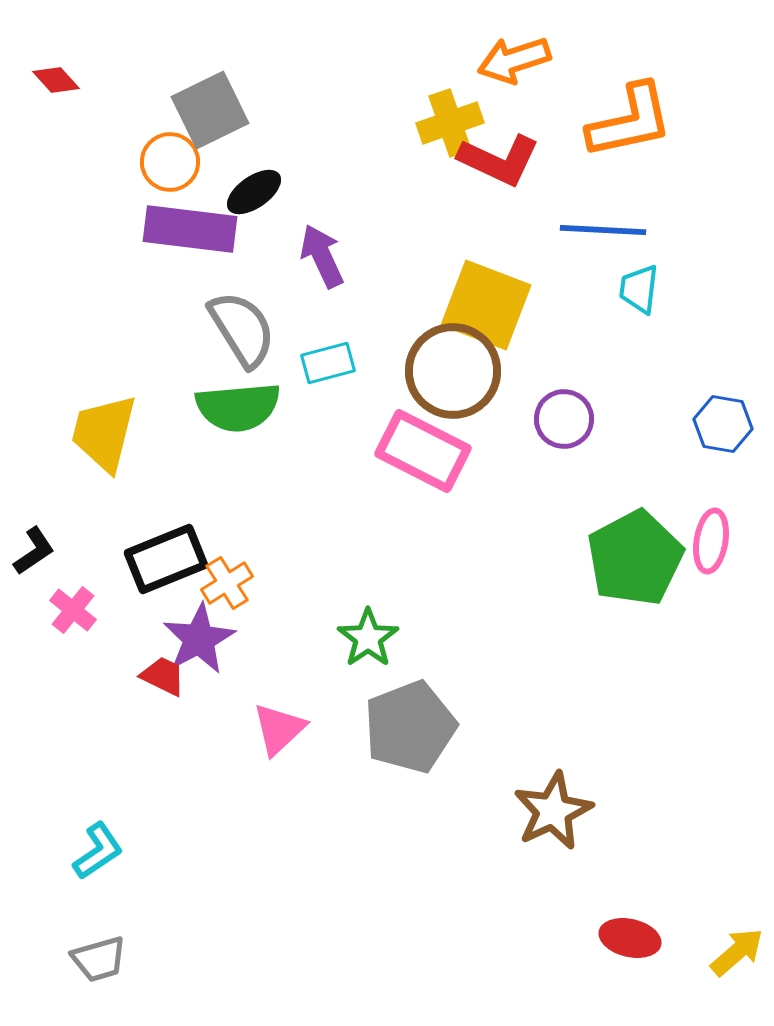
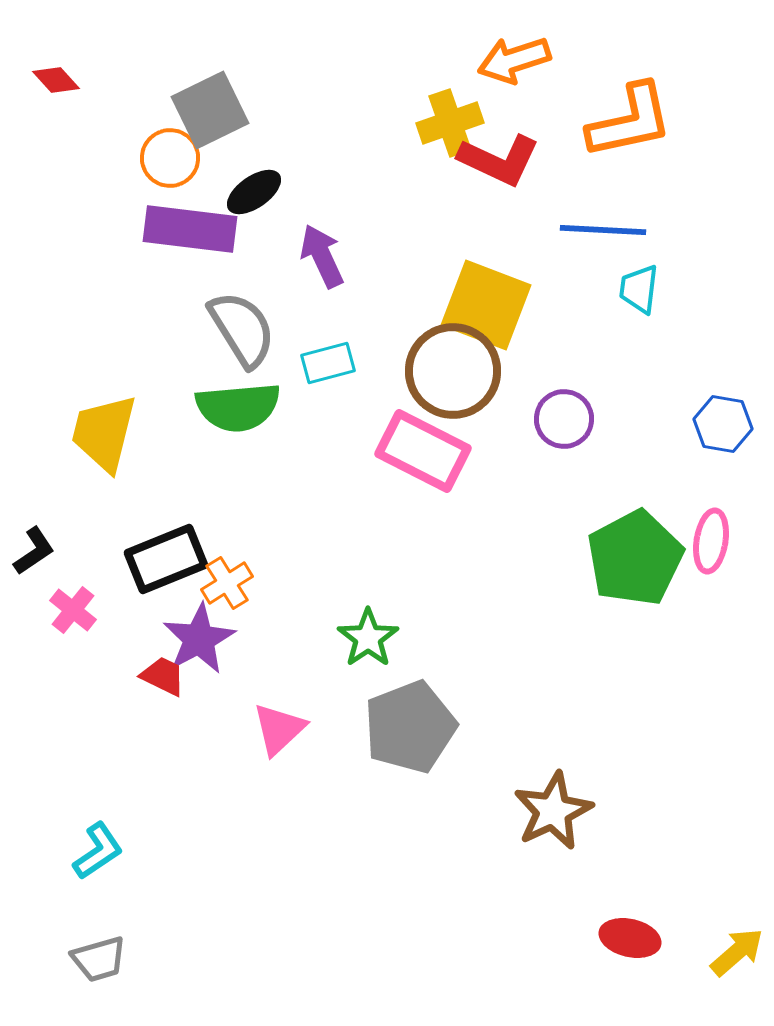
orange circle: moved 4 px up
